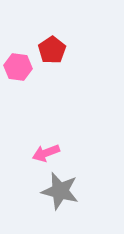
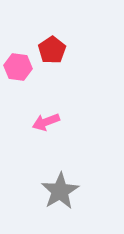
pink arrow: moved 31 px up
gray star: rotated 27 degrees clockwise
